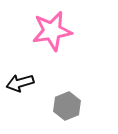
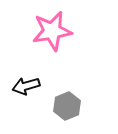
black arrow: moved 6 px right, 3 px down
